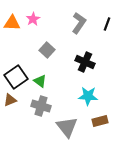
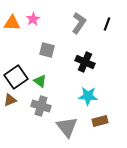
gray square: rotated 28 degrees counterclockwise
